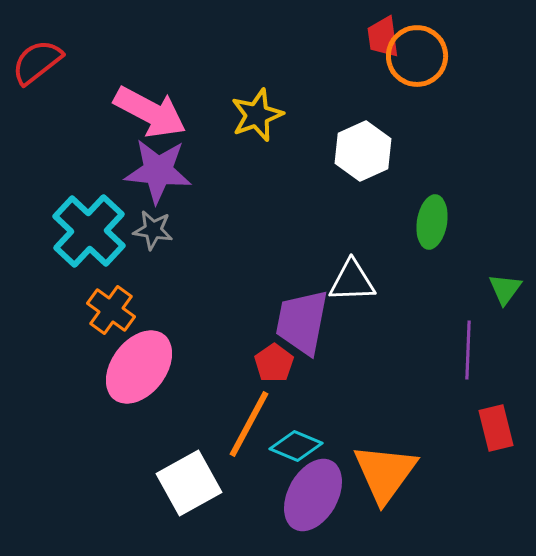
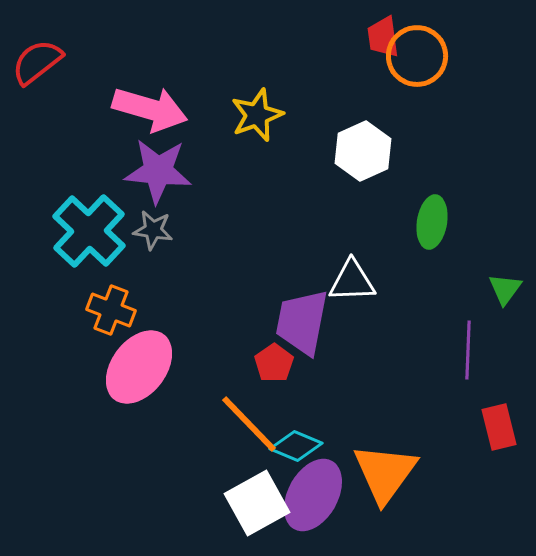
pink arrow: moved 3 px up; rotated 12 degrees counterclockwise
orange cross: rotated 15 degrees counterclockwise
orange line: rotated 72 degrees counterclockwise
red rectangle: moved 3 px right, 1 px up
white square: moved 68 px right, 20 px down
